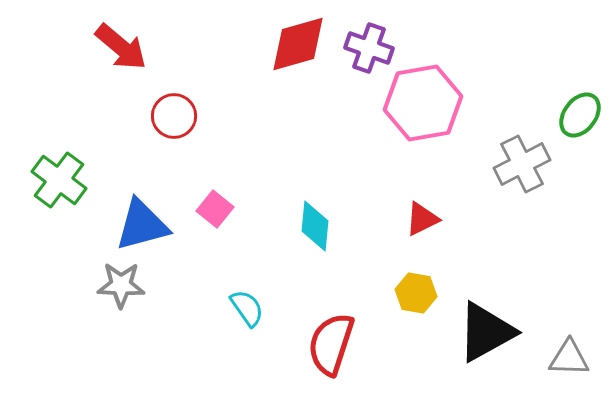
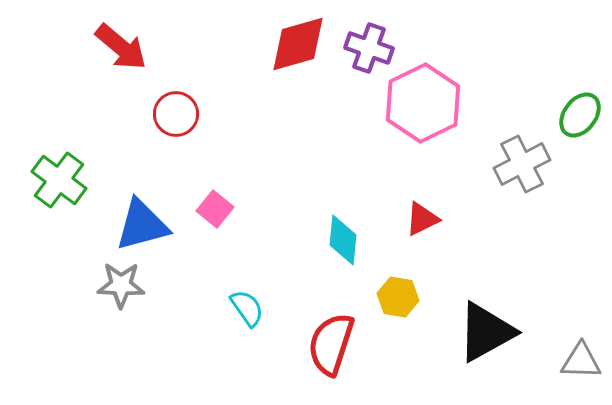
pink hexagon: rotated 16 degrees counterclockwise
red circle: moved 2 px right, 2 px up
cyan diamond: moved 28 px right, 14 px down
yellow hexagon: moved 18 px left, 4 px down
gray triangle: moved 12 px right, 3 px down
